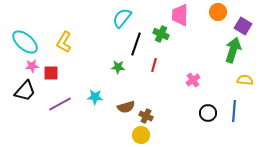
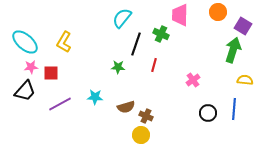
pink star: moved 1 px left, 1 px down
blue line: moved 2 px up
